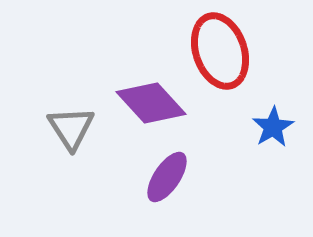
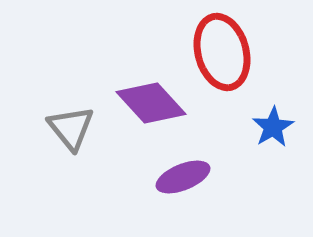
red ellipse: moved 2 px right, 1 px down; rotated 4 degrees clockwise
gray triangle: rotated 6 degrees counterclockwise
purple ellipse: moved 16 px right; rotated 34 degrees clockwise
